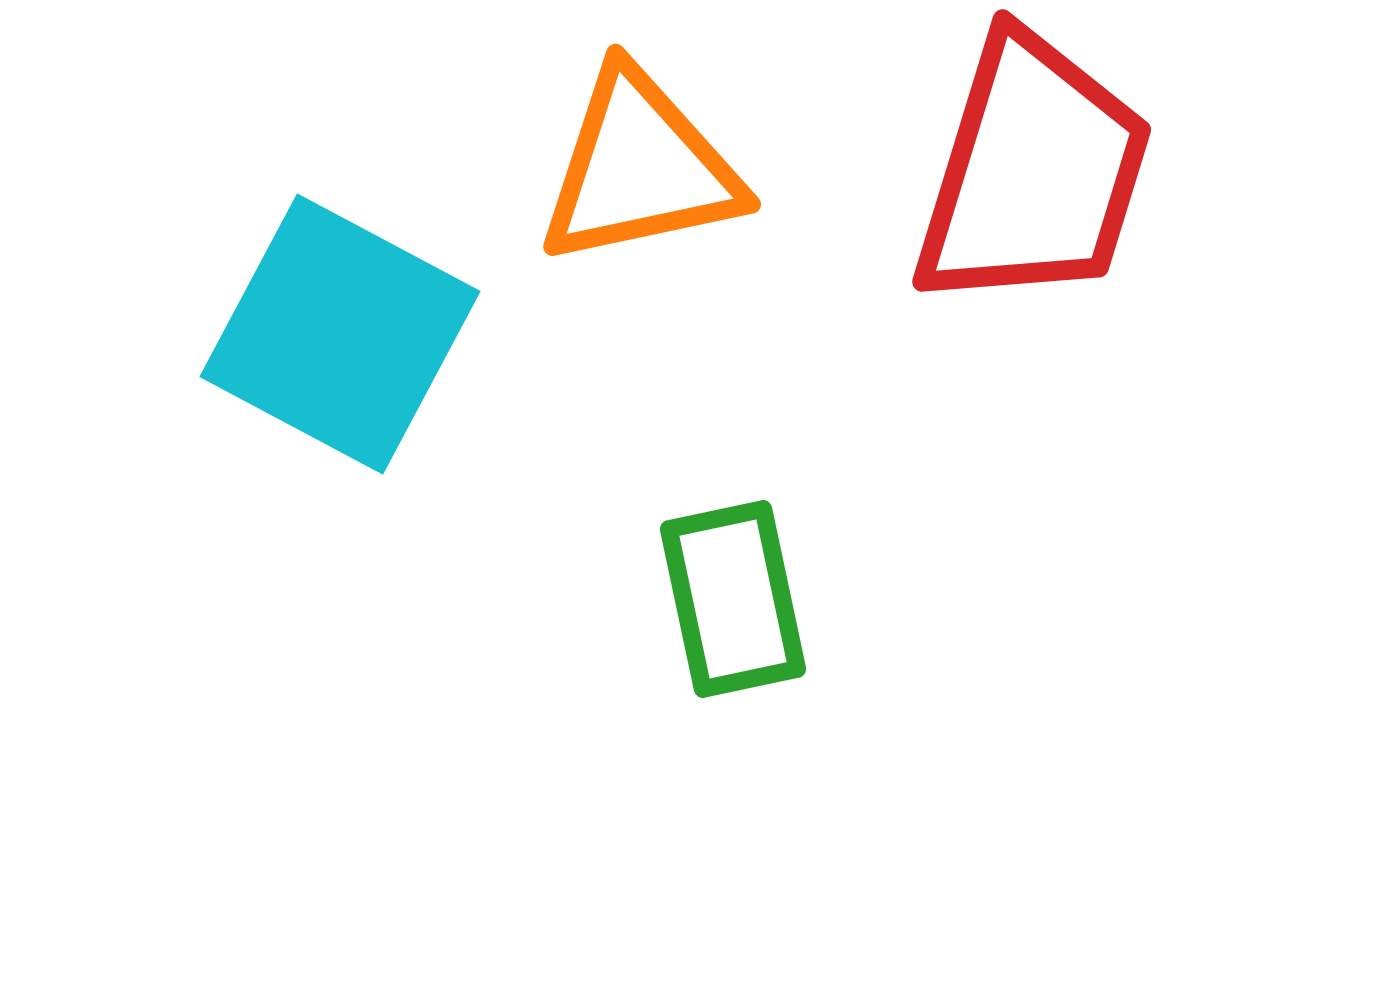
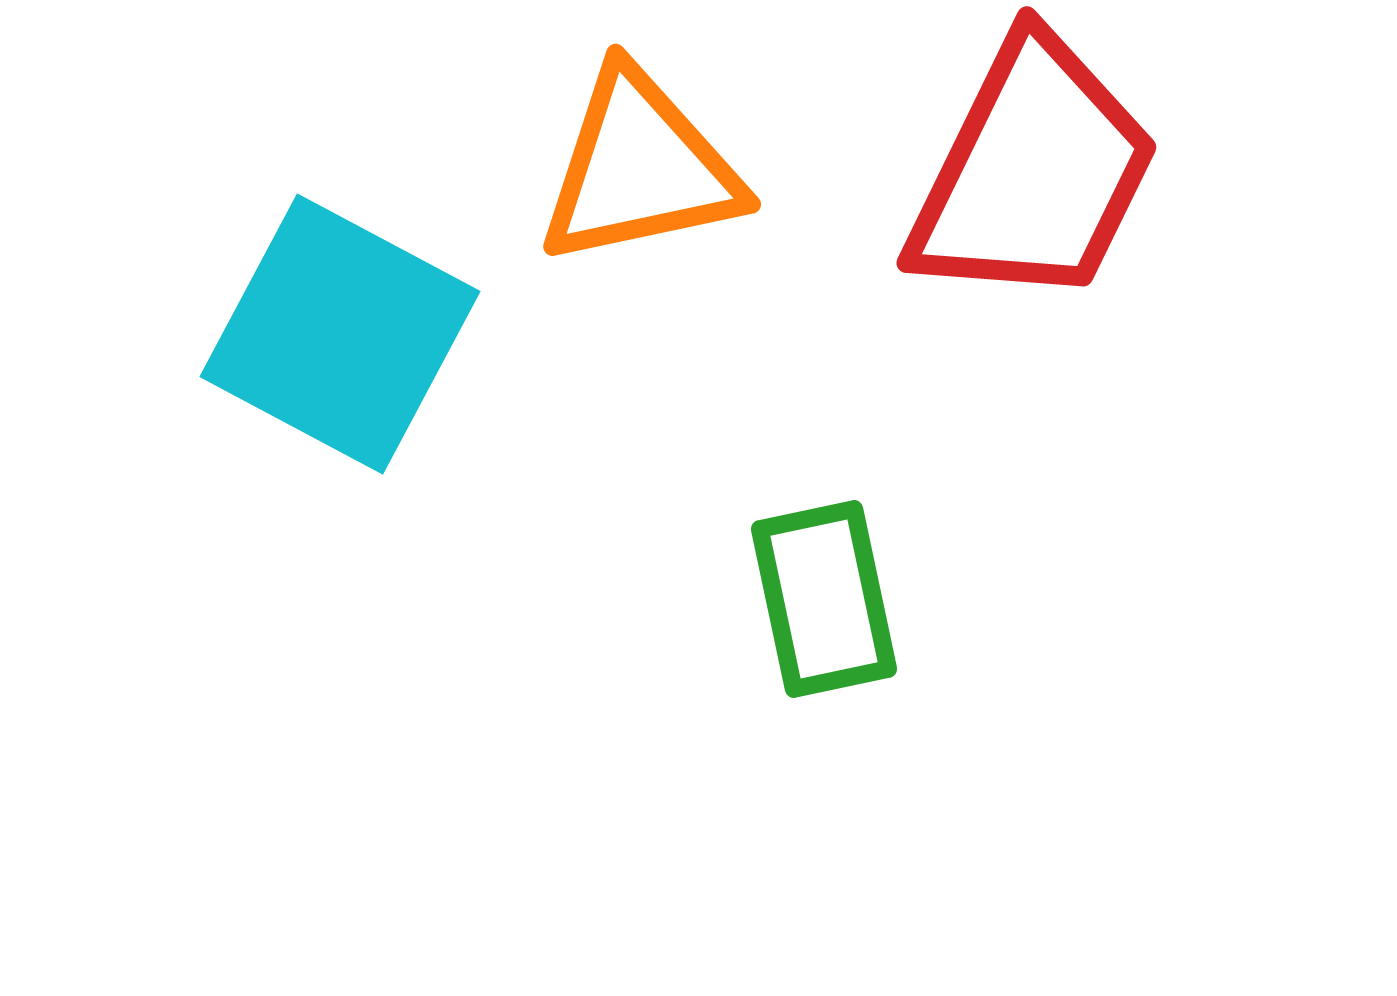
red trapezoid: rotated 9 degrees clockwise
green rectangle: moved 91 px right
